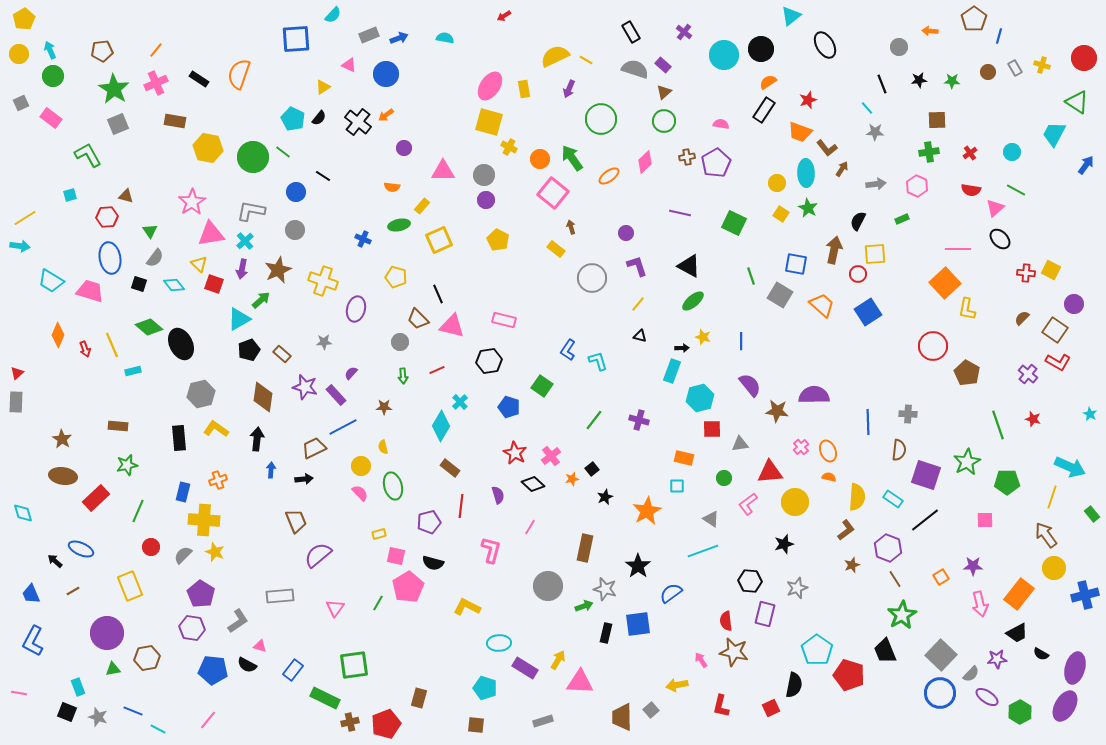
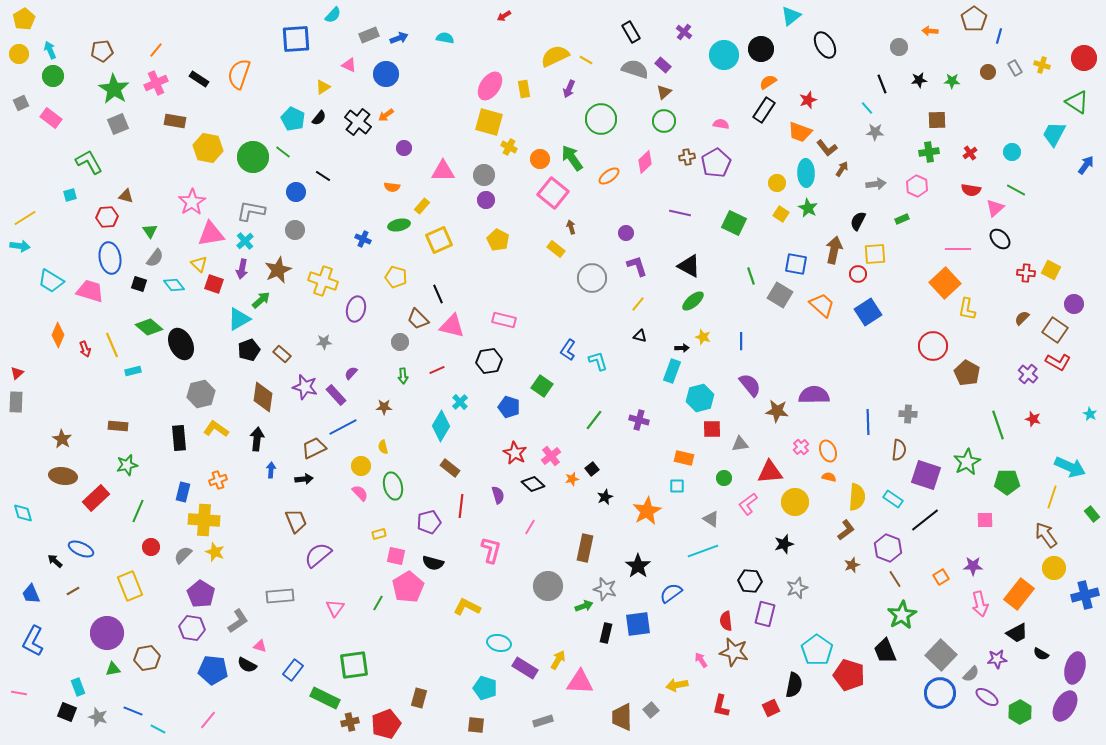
green L-shape at (88, 155): moved 1 px right, 7 px down
cyan ellipse at (499, 643): rotated 15 degrees clockwise
